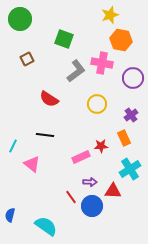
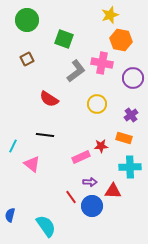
green circle: moved 7 px right, 1 px down
orange rectangle: rotated 49 degrees counterclockwise
cyan cross: moved 2 px up; rotated 30 degrees clockwise
cyan semicircle: rotated 20 degrees clockwise
